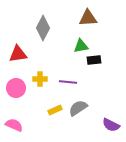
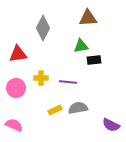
yellow cross: moved 1 px right, 1 px up
gray semicircle: rotated 24 degrees clockwise
